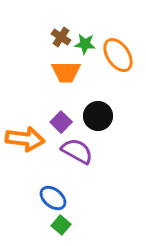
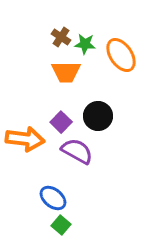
orange ellipse: moved 3 px right
